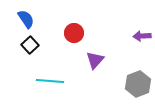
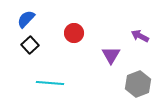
blue semicircle: rotated 102 degrees counterclockwise
purple arrow: moved 2 px left; rotated 30 degrees clockwise
purple triangle: moved 16 px right, 5 px up; rotated 12 degrees counterclockwise
cyan line: moved 2 px down
